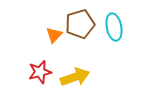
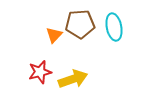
brown pentagon: rotated 12 degrees clockwise
yellow arrow: moved 2 px left, 2 px down
